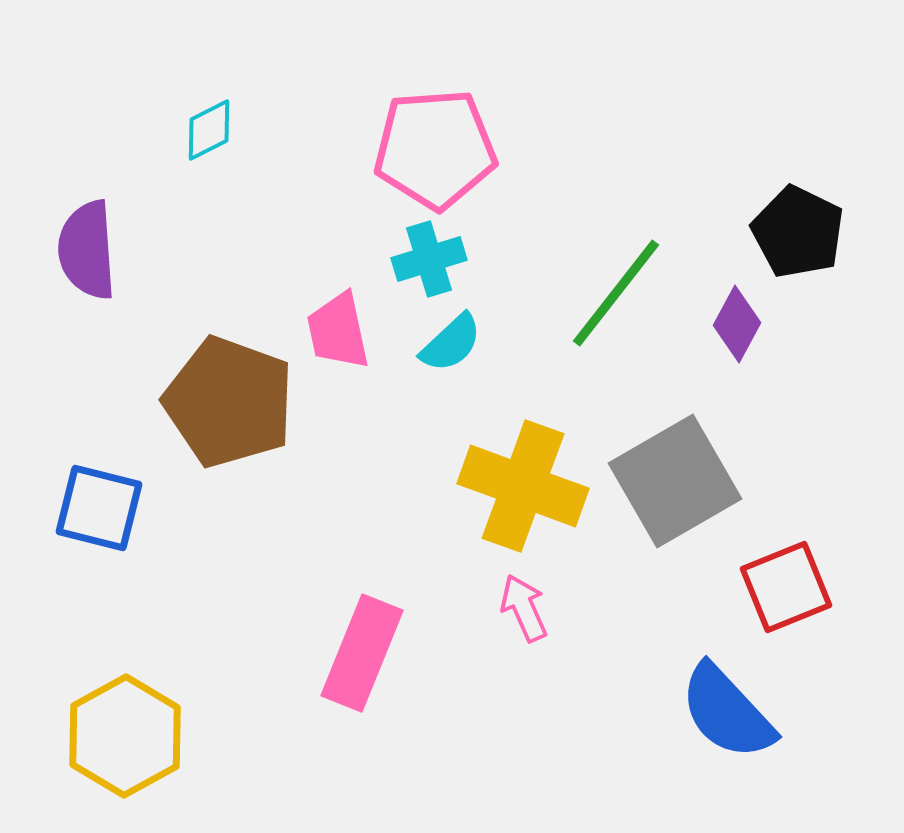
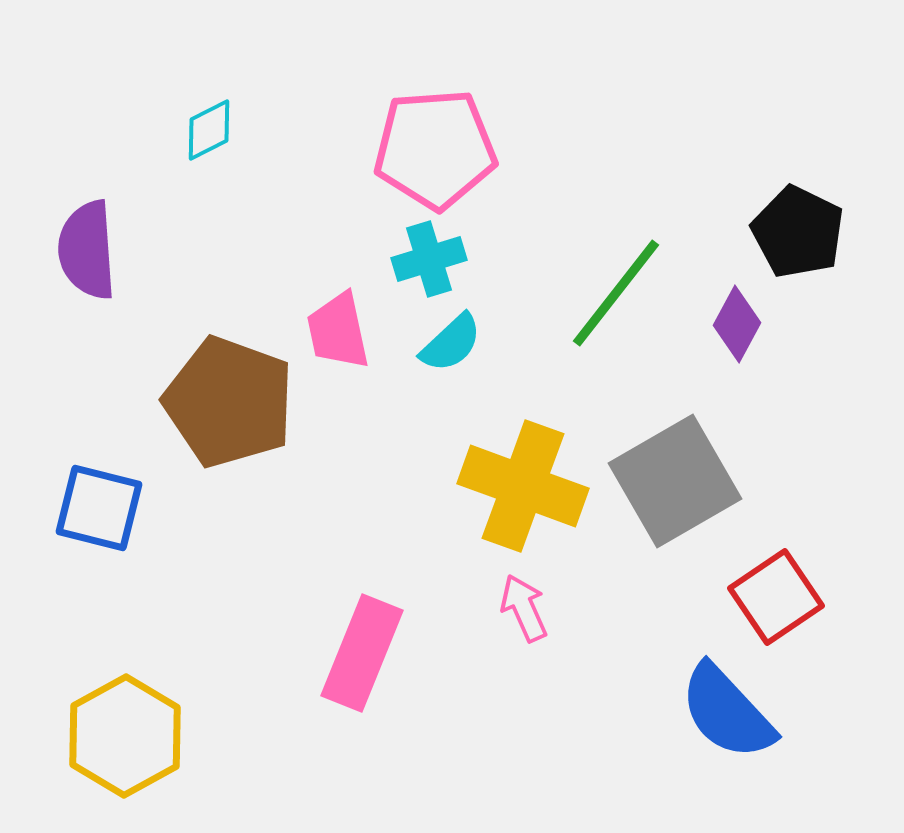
red square: moved 10 px left, 10 px down; rotated 12 degrees counterclockwise
